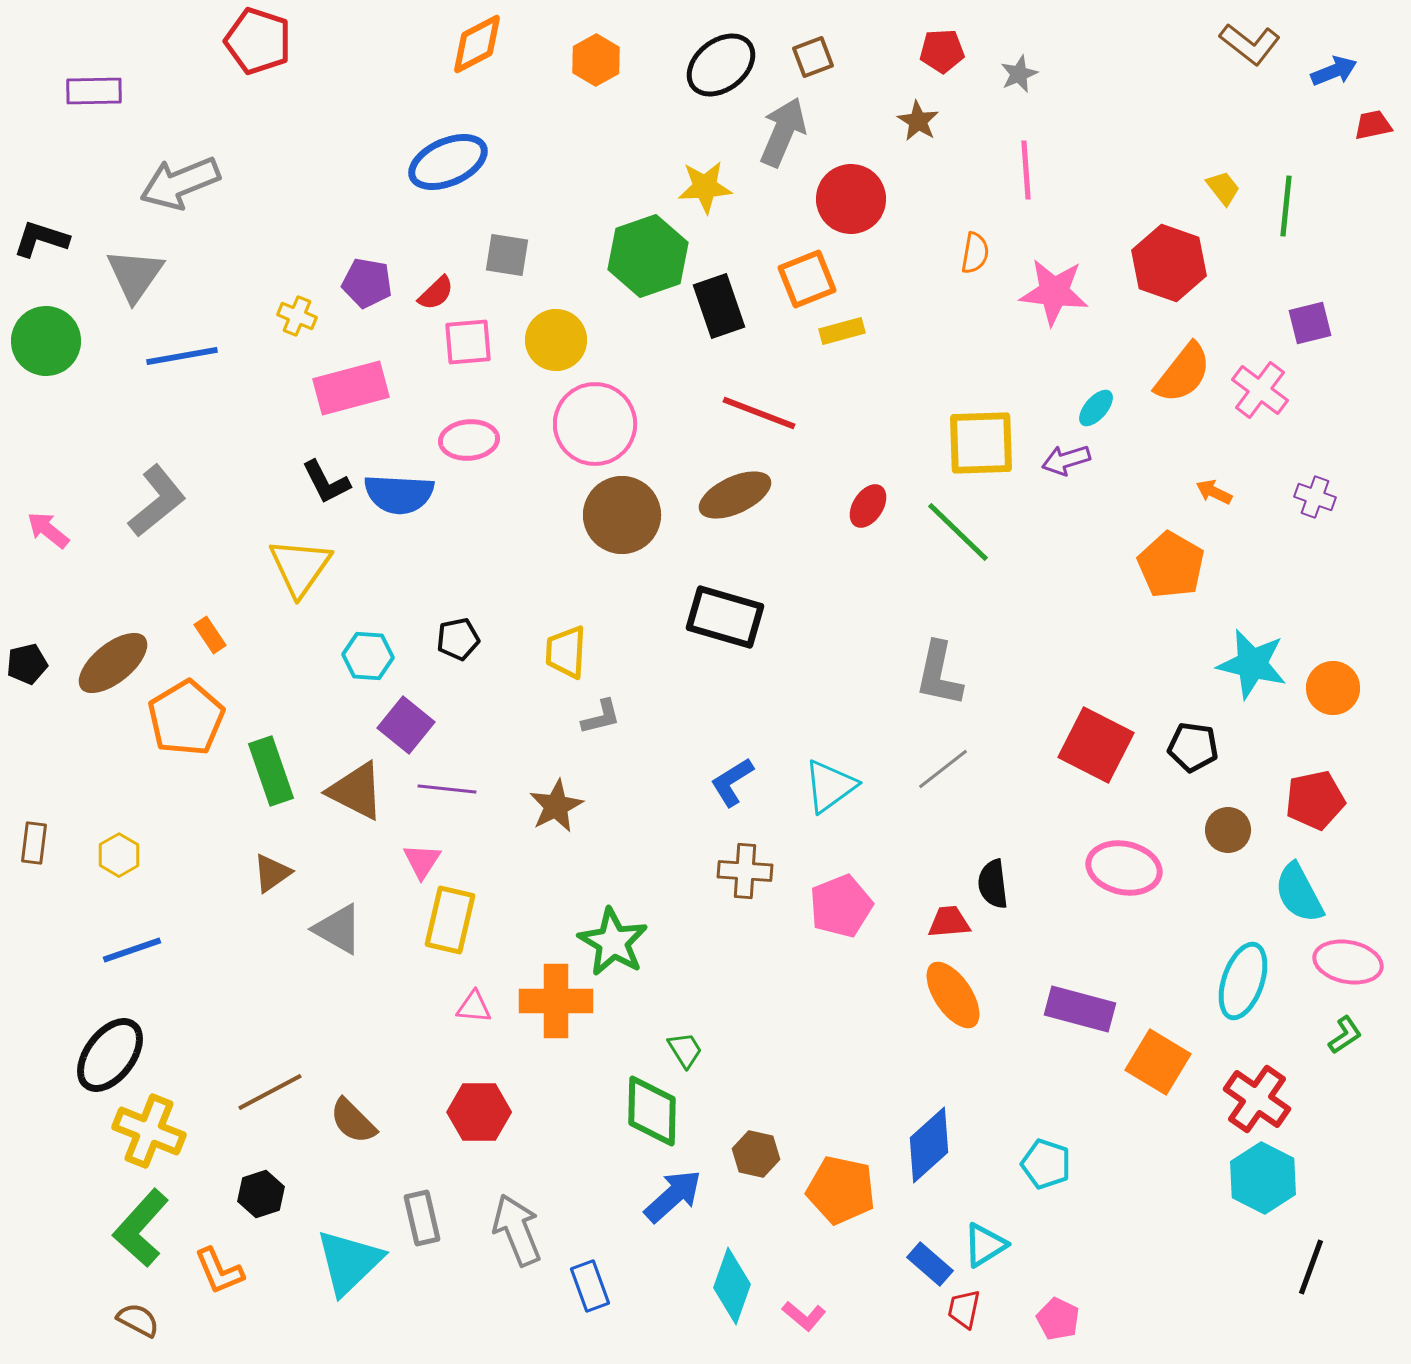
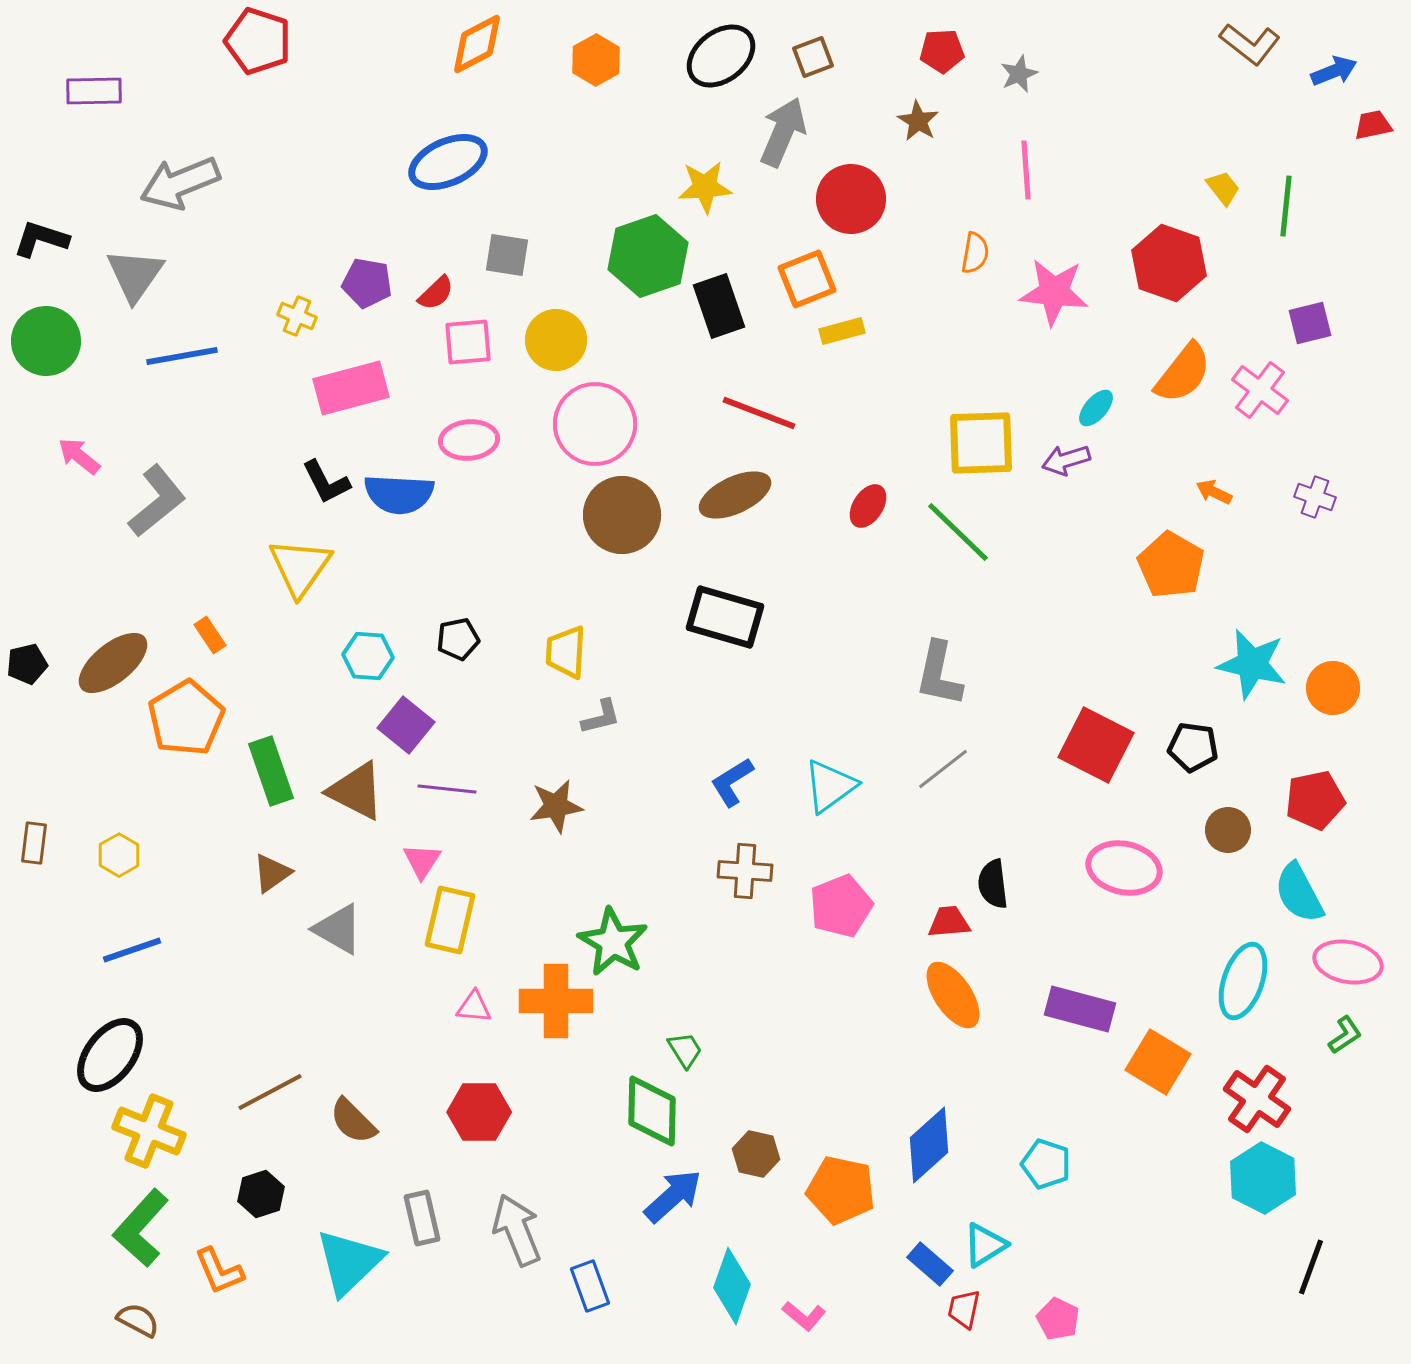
black ellipse at (721, 65): moved 9 px up
pink arrow at (48, 530): moved 31 px right, 74 px up
brown star at (556, 806): rotated 18 degrees clockwise
